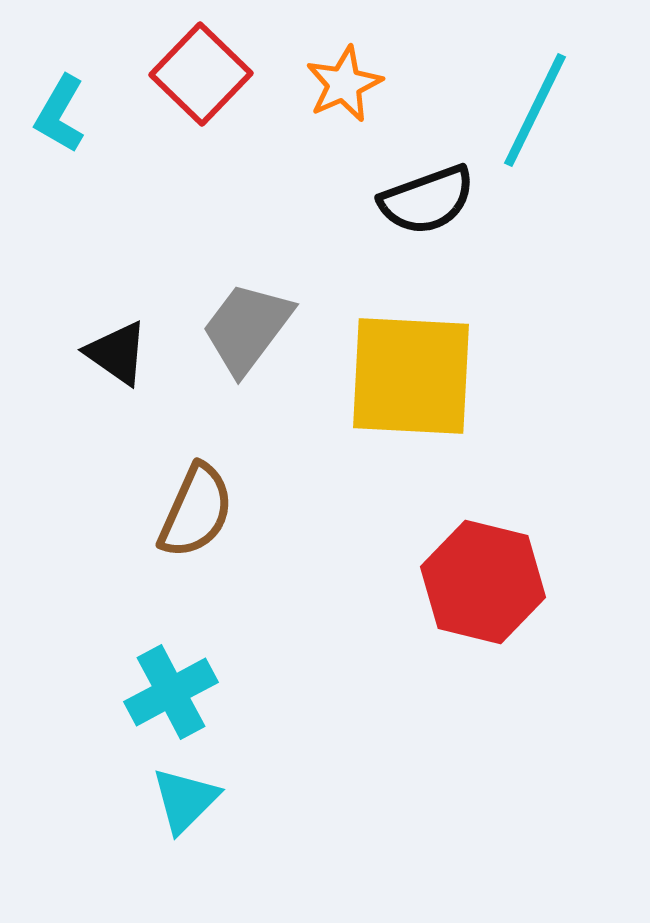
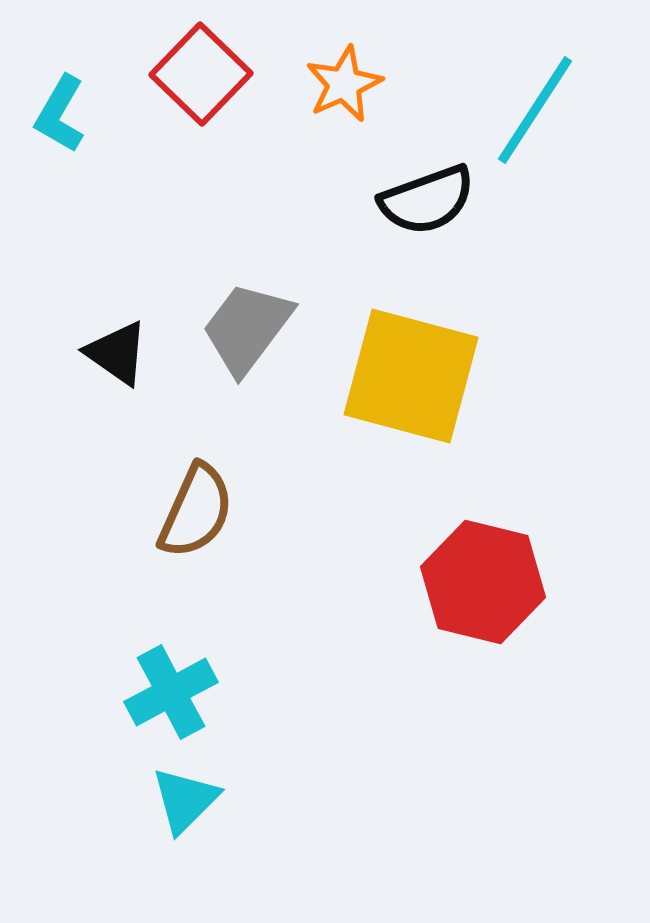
cyan line: rotated 7 degrees clockwise
yellow square: rotated 12 degrees clockwise
